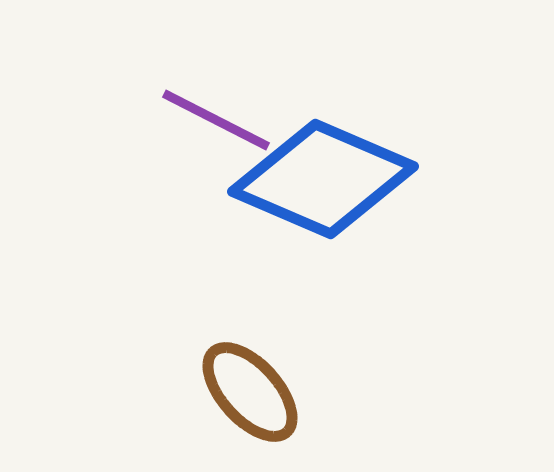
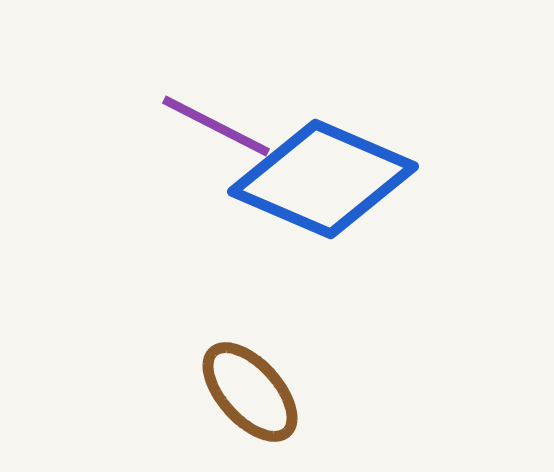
purple line: moved 6 px down
